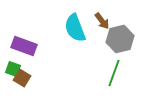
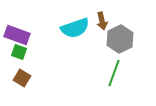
brown arrow: rotated 24 degrees clockwise
cyan semicircle: rotated 88 degrees counterclockwise
gray hexagon: rotated 12 degrees counterclockwise
purple rectangle: moved 7 px left, 11 px up
green square: moved 6 px right, 17 px up
